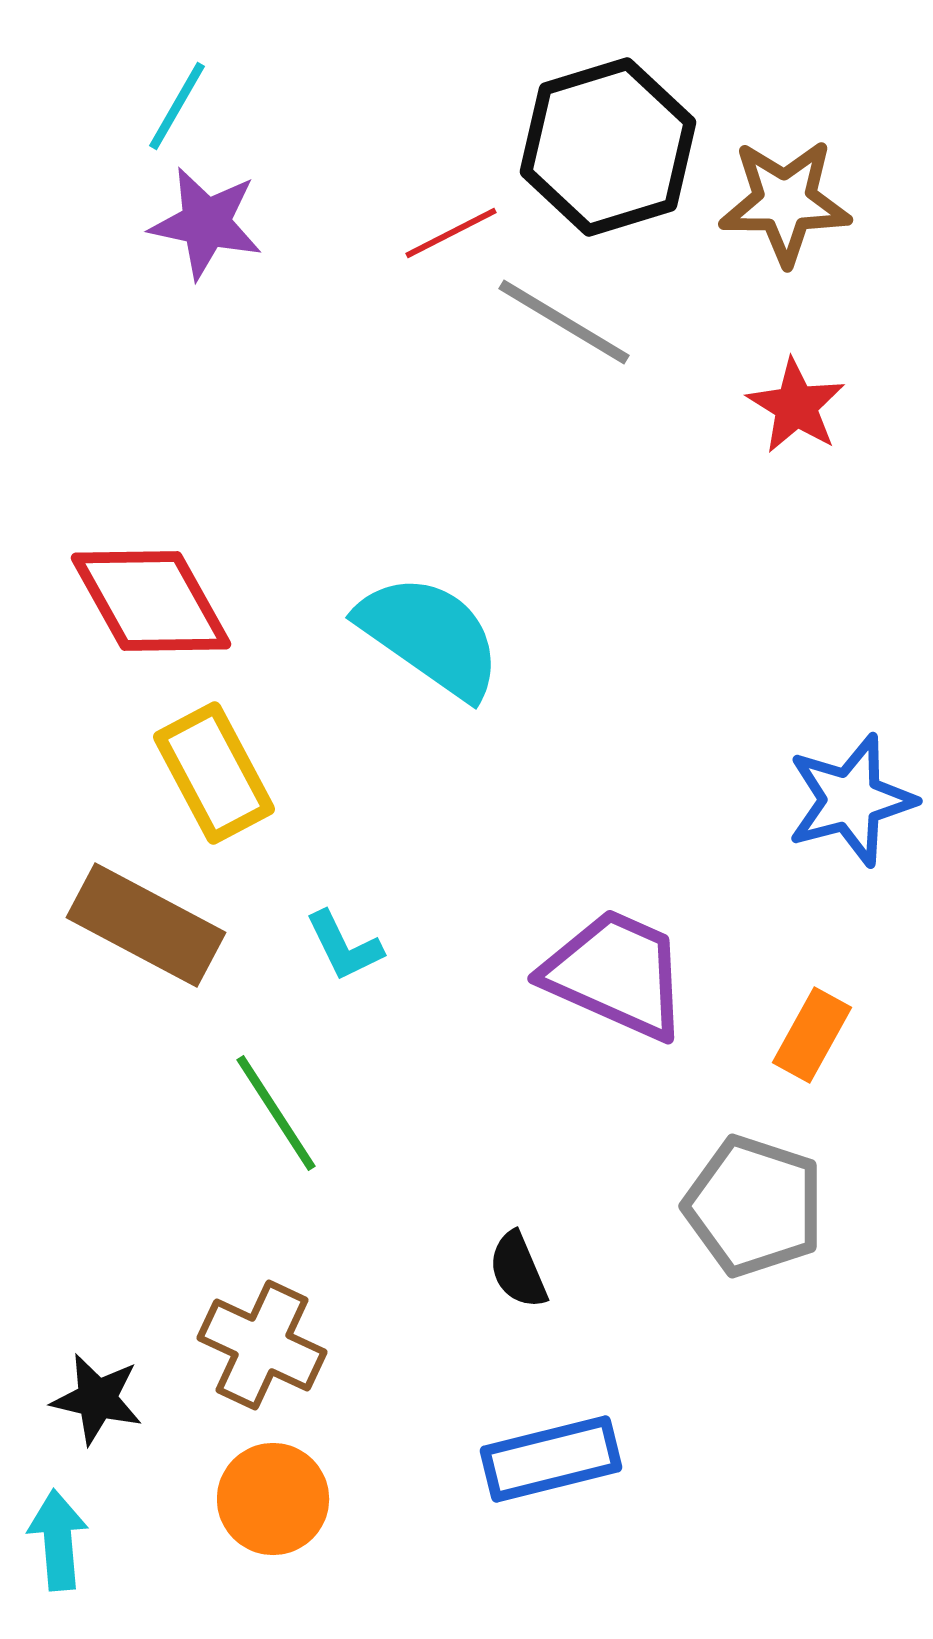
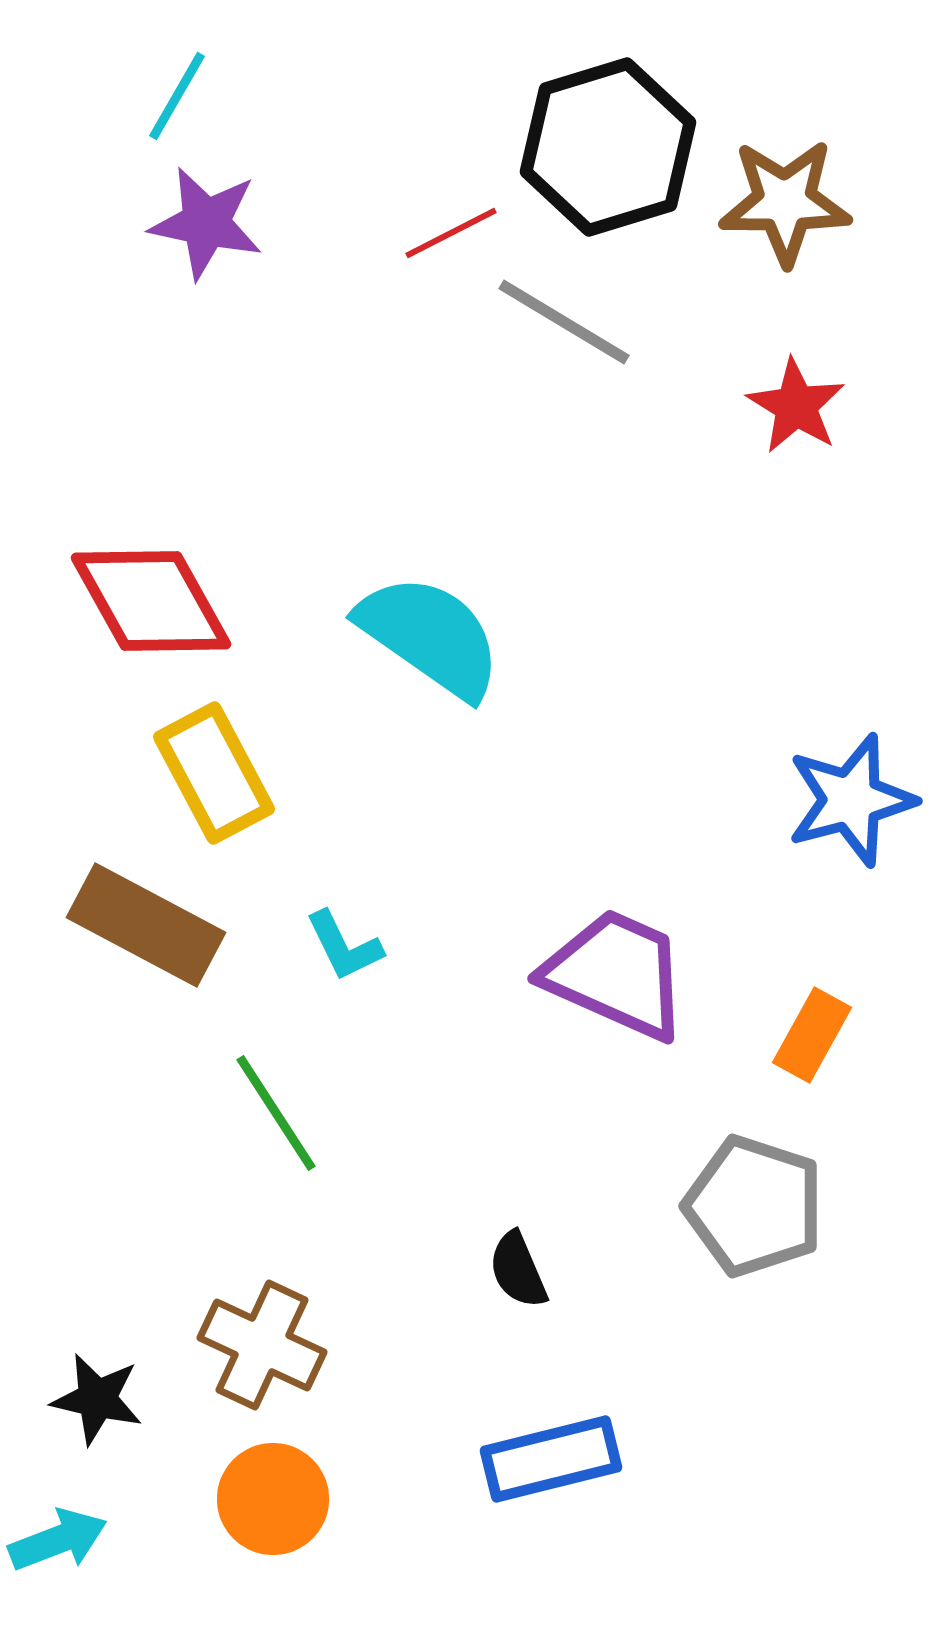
cyan line: moved 10 px up
cyan arrow: rotated 74 degrees clockwise
